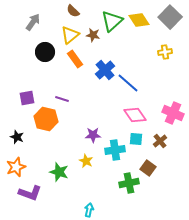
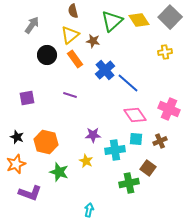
brown semicircle: rotated 32 degrees clockwise
gray arrow: moved 1 px left, 3 px down
brown star: moved 6 px down
black circle: moved 2 px right, 3 px down
purple line: moved 8 px right, 4 px up
pink cross: moved 4 px left, 4 px up
orange hexagon: moved 23 px down
brown cross: rotated 16 degrees clockwise
orange star: moved 3 px up
